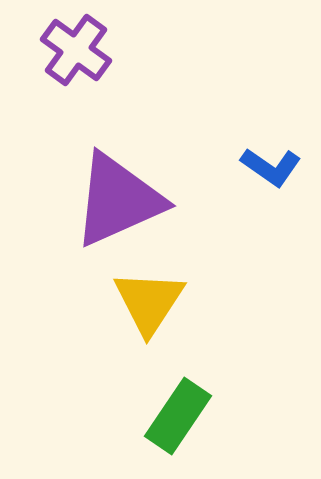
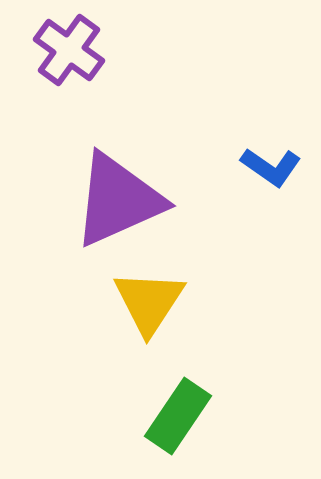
purple cross: moved 7 px left
